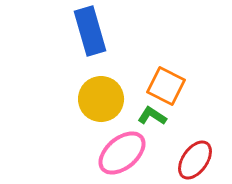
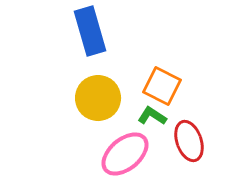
orange square: moved 4 px left
yellow circle: moved 3 px left, 1 px up
pink ellipse: moved 3 px right, 1 px down
red ellipse: moved 6 px left, 19 px up; rotated 54 degrees counterclockwise
